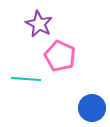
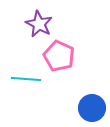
pink pentagon: moved 1 px left
